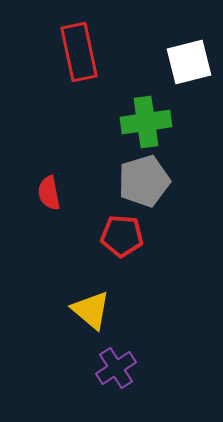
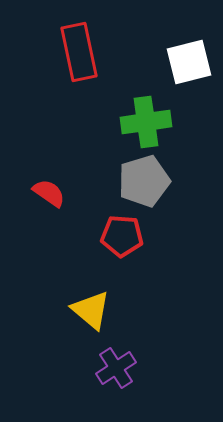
red semicircle: rotated 136 degrees clockwise
